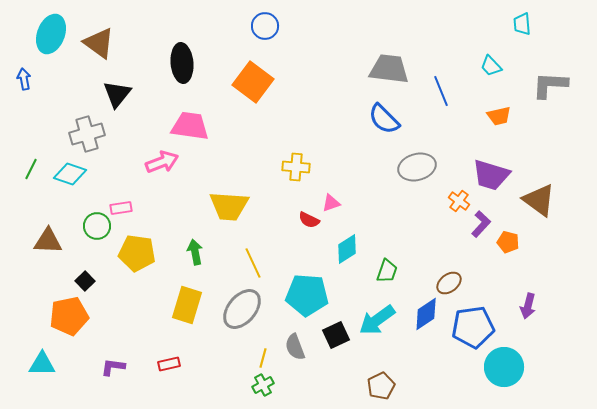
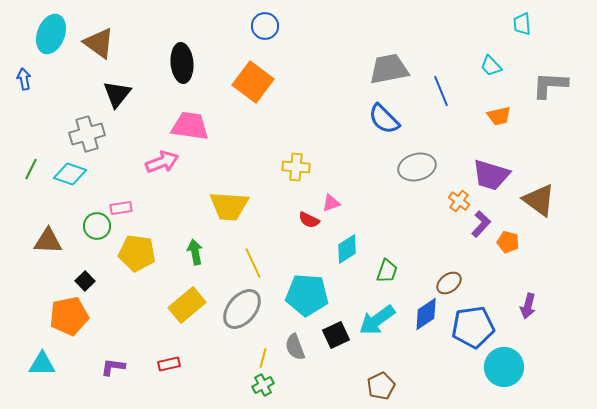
gray trapezoid at (389, 69): rotated 18 degrees counterclockwise
yellow rectangle at (187, 305): rotated 33 degrees clockwise
